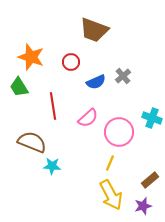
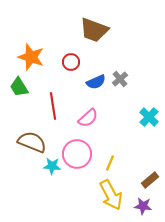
gray cross: moved 3 px left, 3 px down
cyan cross: moved 3 px left, 1 px up; rotated 24 degrees clockwise
pink circle: moved 42 px left, 22 px down
purple star: rotated 24 degrees clockwise
